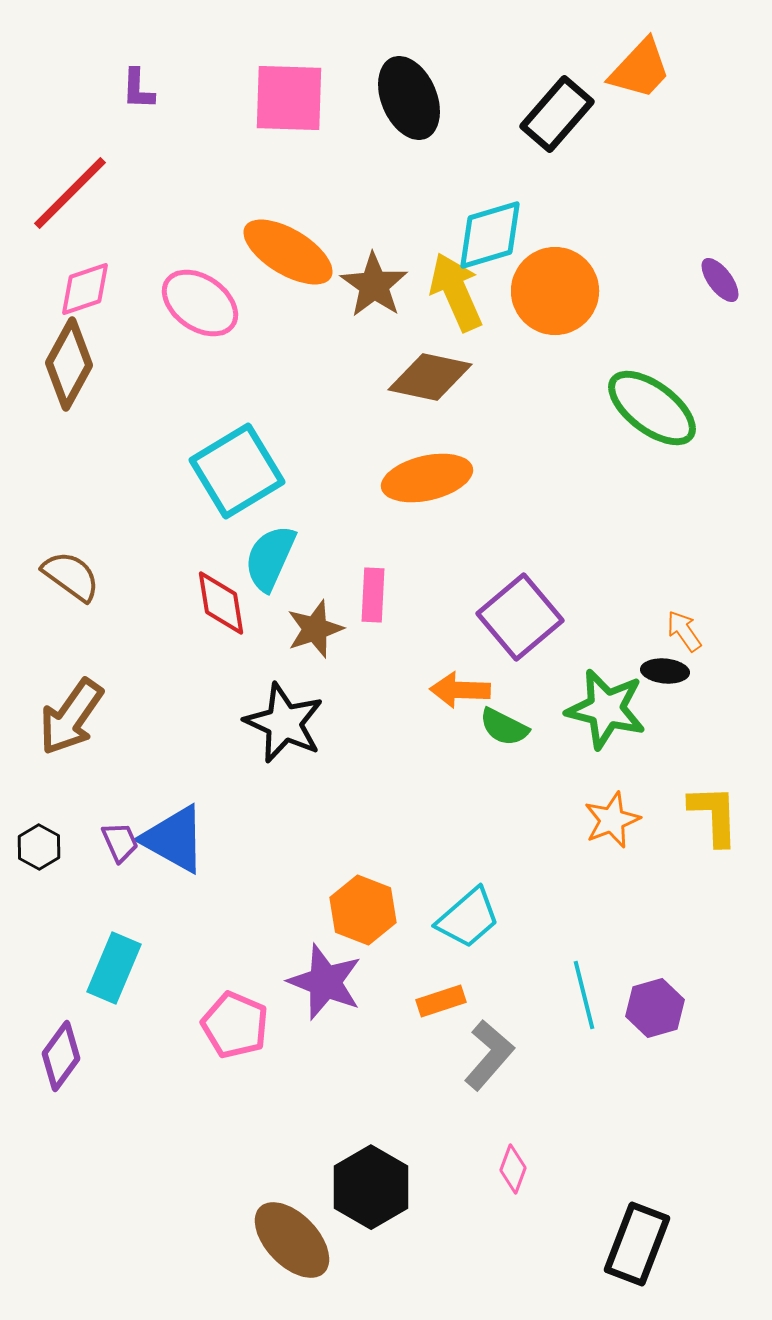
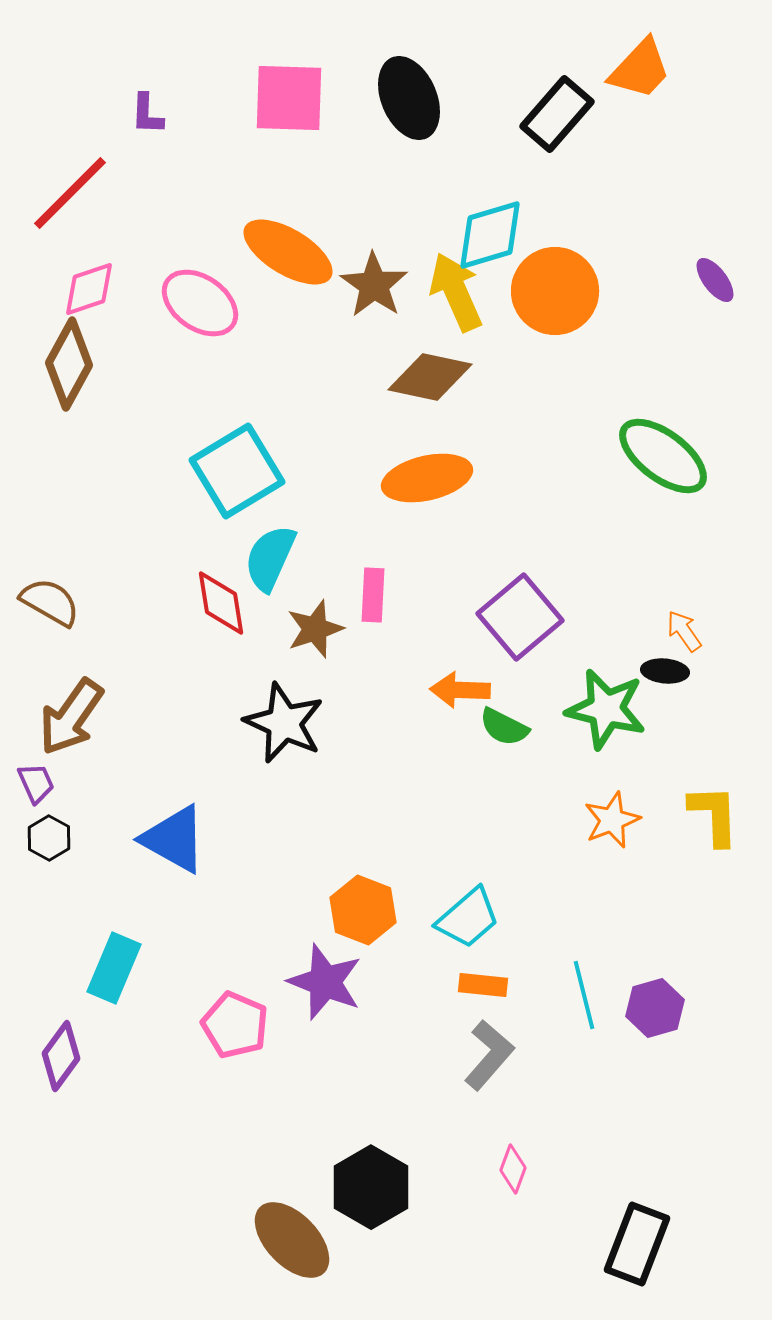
purple L-shape at (138, 89): moved 9 px right, 25 px down
purple ellipse at (720, 280): moved 5 px left
pink diamond at (85, 289): moved 4 px right
green ellipse at (652, 408): moved 11 px right, 48 px down
brown semicircle at (71, 576): moved 21 px left, 26 px down; rotated 6 degrees counterclockwise
purple trapezoid at (120, 842): moved 84 px left, 59 px up
black hexagon at (39, 847): moved 10 px right, 9 px up
orange rectangle at (441, 1001): moved 42 px right, 16 px up; rotated 24 degrees clockwise
